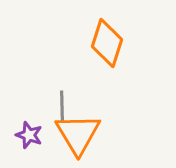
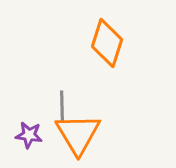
purple star: rotated 12 degrees counterclockwise
